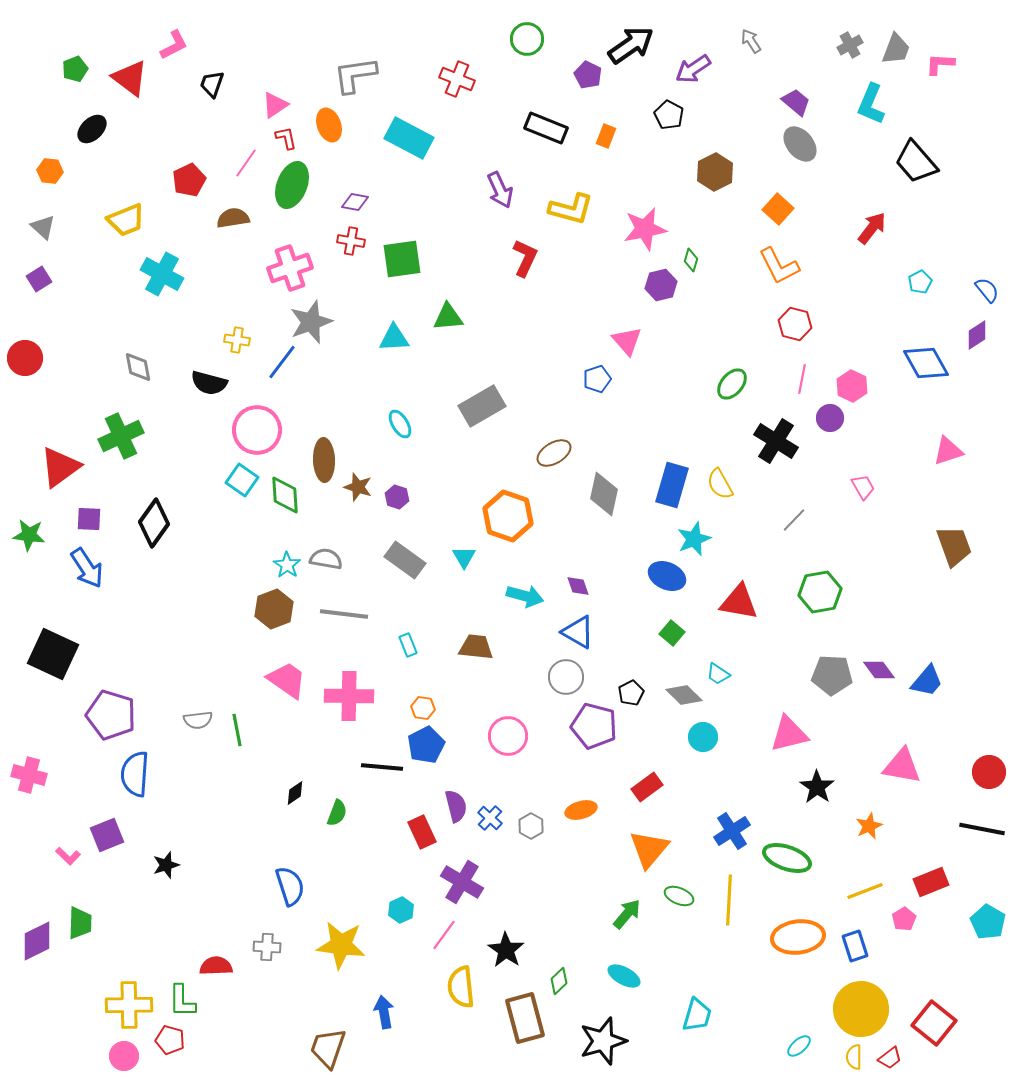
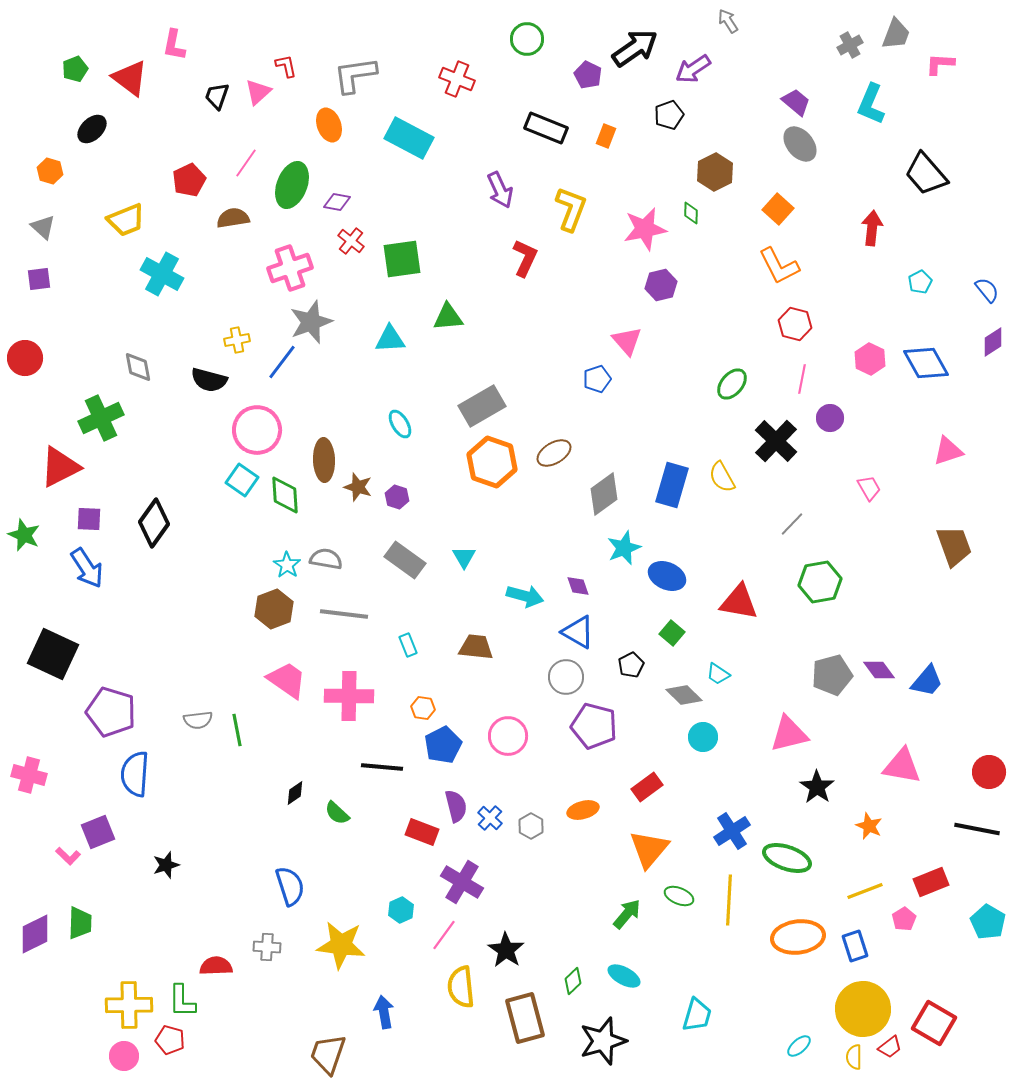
gray arrow at (751, 41): moved 23 px left, 20 px up
pink L-shape at (174, 45): rotated 128 degrees clockwise
black arrow at (631, 45): moved 4 px right, 3 px down
gray trapezoid at (896, 49): moved 15 px up
black trapezoid at (212, 84): moved 5 px right, 12 px down
pink triangle at (275, 105): moved 17 px left, 13 px up; rotated 8 degrees counterclockwise
black pentagon at (669, 115): rotated 24 degrees clockwise
red L-shape at (286, 138): moved 72 px up
black trapezoid at (916, 162): moved 10 px right, 12 px down
orange hexagon at (50, 171): rotated 10 degrees clockwise
purple diamond at (355, 202): moved 18 px left
yellow L-shape at (571, 209): rotated 84 degrees counterclockwise
red arrow at (872, 228): rotated 32 degrees counterclockwise
red cross at (351, 241): rotated 28 degrees clockwise
green diamond at (691, 260): moved 47 px up; rotated 15 degrees counterclockwise
purple square at (39, 279): rotated 25 degrees clockwise
purple diamond at (977, 335): moved 16 px right, 7 px down
cyan triangle at (394, 338): moved 4 px left, 1 px down
yellow cross at (237, 340): rotated 20 degrees counterclockwise
black semicircle at (209, 383): moved 3 px up
pink hexagon at (852, 386): moved 18 px right, 27 px up
green cross at (121, 436): moved 20 px left, 18 px up
black cross at (776, 441): rotated 12 degrees clockwise
red triangle at (60, 467): rotated 9 degrees clockwise
yellow semicircle at (720, 484): moved 2 px right, 7 px up
pink trapezoid at (863, 487): moved 6 px right, 1 px down
gray diamond at (604, 494): rotated 42 degrees clockwise
orange hexagon at (508, 516): moved 16 px left, 54 px up
gray line at (794, 520): moved 2 px left, 4 px down
green star at (29, 535): moved 5 px left; rotated 16 degrees clockwise
cyan star at (694, 539): moved 70 px left, 9 px down
green hexagon at (820, 592): moved 10 px up
gray pentagon at (832, 675): rotated 18 degrees counterclockwise
black pentagon at (631, 693): moved 28 px up
purple pentagon at (111, 715): moved 3 px up
blue pentagon at (426, 745): moved 17 px right
orange ellipse at (581, 810): moved 2 px right
green semicircle at (337, 813): rotated 112 degrees clockwise
orange star at (869, 826): rotated 24 degrees counterclockwise
black line at (982, 829): moved 5 px left
red rectangle at (422, 832): rotated 44 degrees counterclockwise
purple square at (107, 835): moved 9 px left, 3 px up
purple diamond at (37, 941): moved 2 px left, 7 px up
green diamond at (559, 981): moved 14 px right
yellow circle at (861, 1009): moved 2 px right
red square at (934, 1023): rotated 9 degrees counterclockwise
brown trapezoid at (328, 1048): moved 6 px down
red trapezoid at (890, 1058): moved 11 px up
